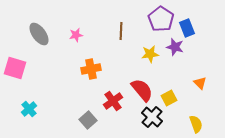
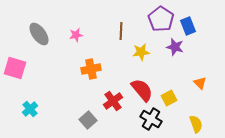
blue rectangle: moved 1 px right, 2 px up
yellow star: moved 9 px left, 2 px up
cyan cross: moved 1 px right
black cross: moved 1 px left, 2 px down; rotated 10 degrees counterclockwise
